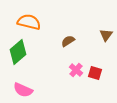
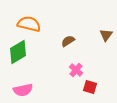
orange semicircle: moved 2 px down
green diamond: rotated 10 degrees clockwise
red square: moved 5 px left, 14 px down
pink semicircle: rotated 36 degrees counterclockwise
